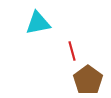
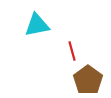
cyan triangle: moved 1 px left, 2 px down
